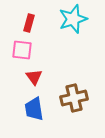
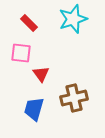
red rectangle: rotated 60 degrees counterclockwise
pink square: moved 1 px left, 3 px down
red triangle: moved 7 px right, 3 px up
blue trapezoid: rotated 25 degrees clockwise
